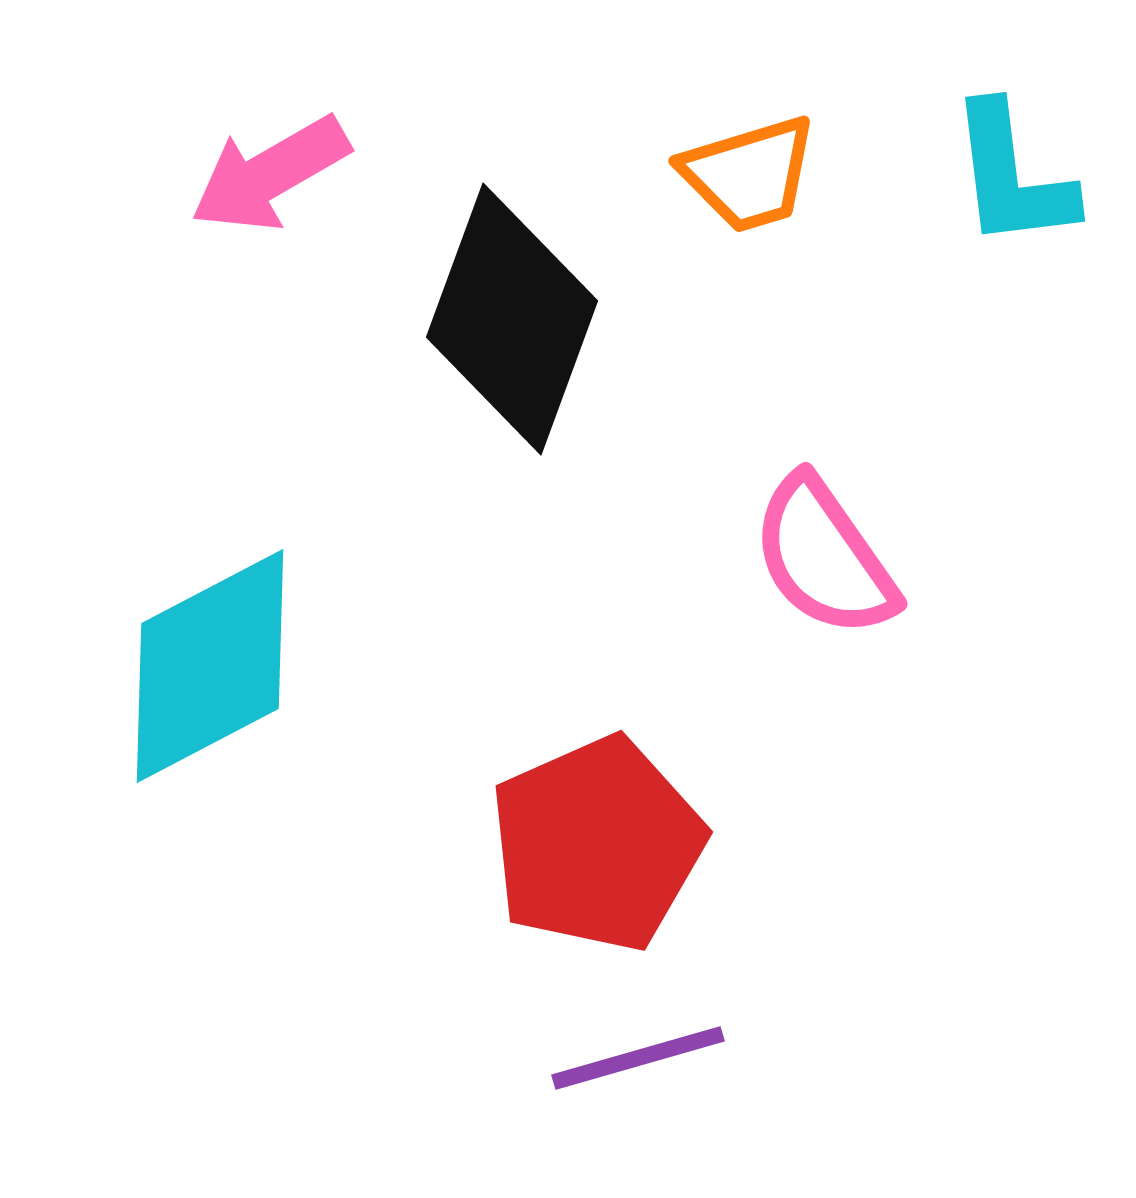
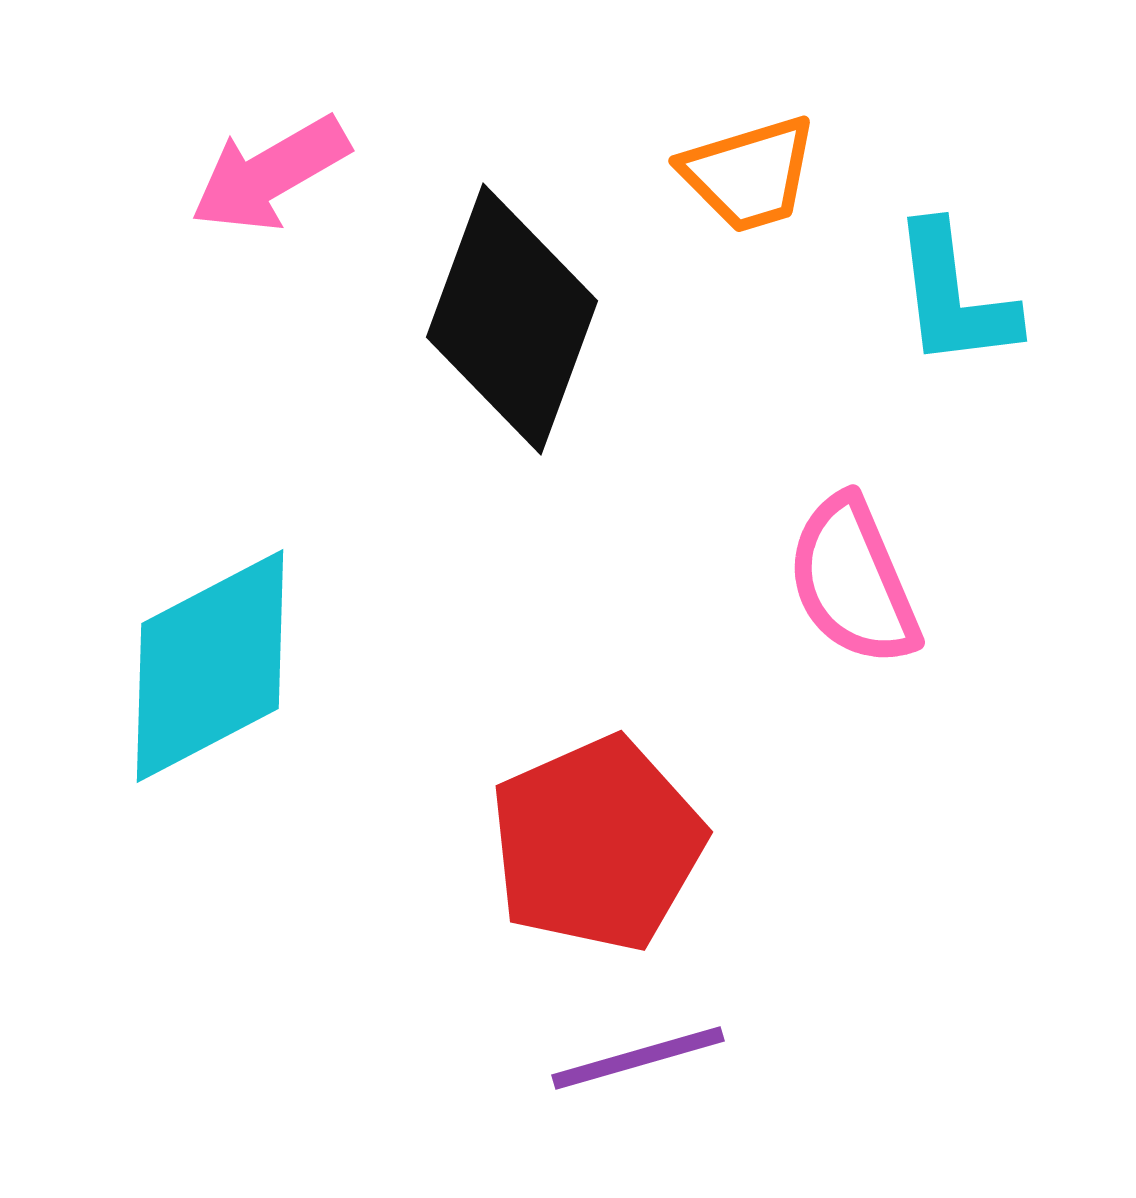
cyan L-shape: moved 58 px left, 120 px down
pink semicircle: moved 29 px right, 24 px down; rotated 12 degrees clockwise
